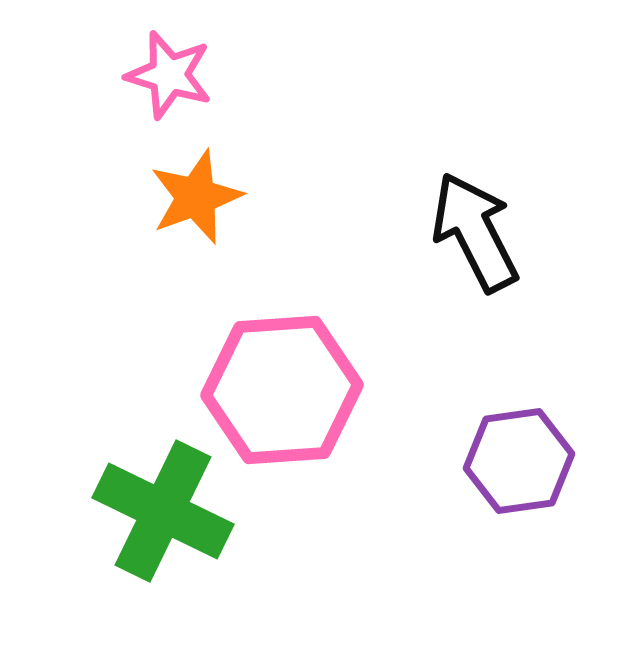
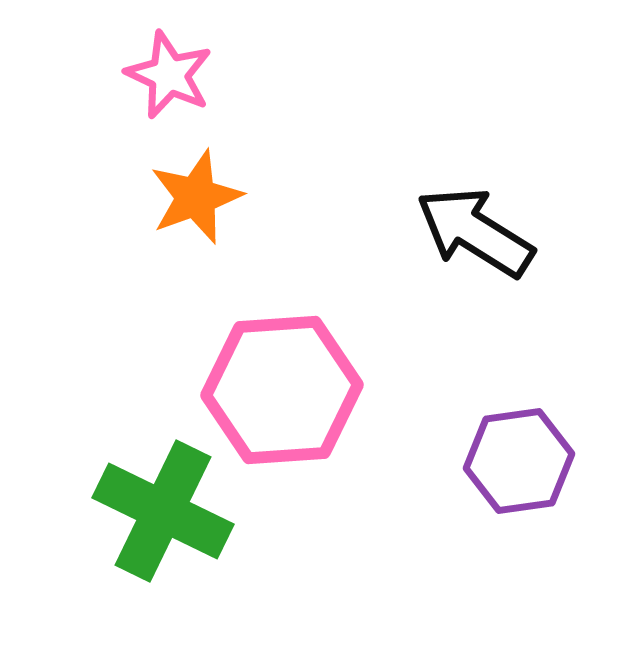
pink star: rotated 8 degrees clockwise
black arrow: rotated 31 degrees counterclockwise
